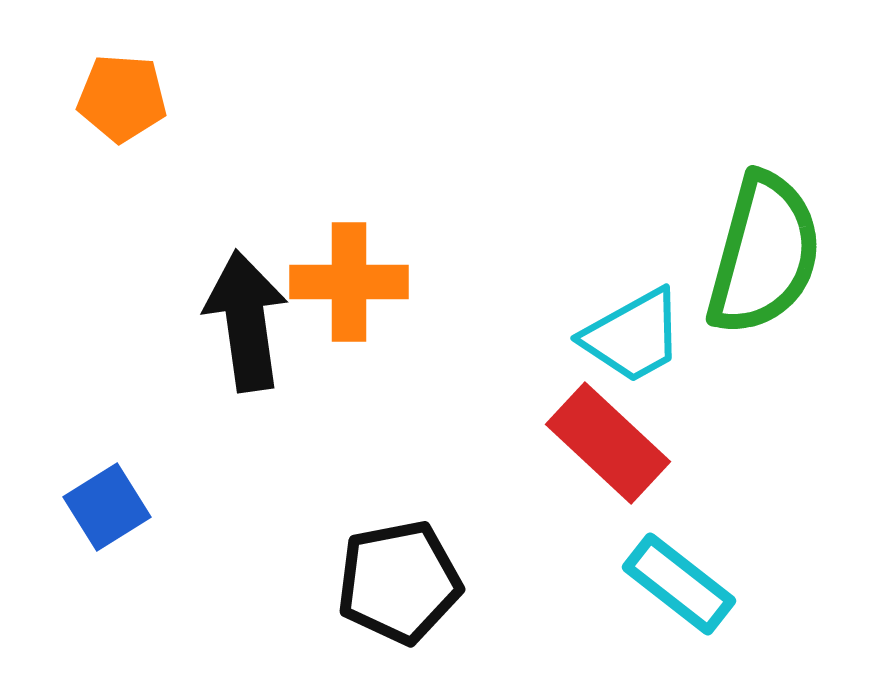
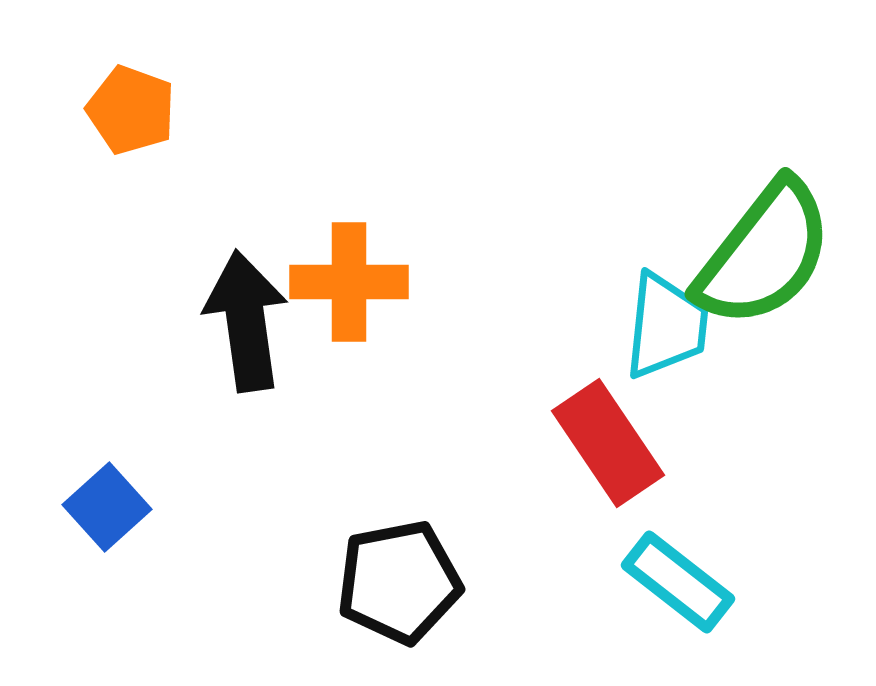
orange pentagon: moved 9 px right, 12 px down; rotated 16 degrees clockwise
green semicircle: rotated 23 degrees clockwise
cyan trapezoid: moved 33 px right, 10 px up; rotated 55 degrees counterclockwise
red rectangle: rotated 13 degrees clockwise
blue square: rotated 10 degrees counterclockwise
cyan rectangle: moved 1 px left, 2 px up
